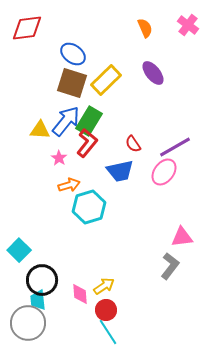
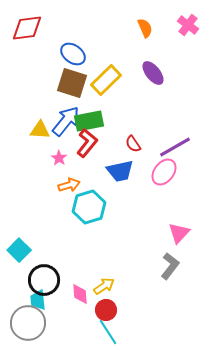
green rectangle: rotated 48 degrees clockwise
pink triangle: moved 3 px left, 4 px up; rotated 40 degrees counterclockwise
black circle: moved 2 px right
